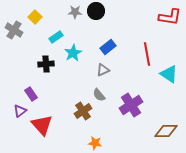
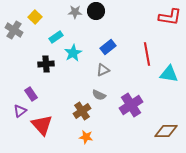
cyan triangle: rotated 24 degrees counterclockwise
gray semicircle: rotated 24 degrees counterclockwise
brown cross: moved 1 px left
orange star: moved 9 px left, 6 px up
